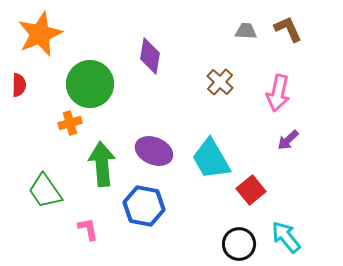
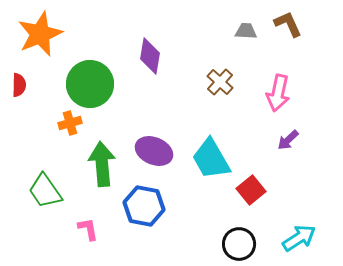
brown L-shape: moved 5 px up
cyan arrow: moved 13 px right, 1 px down; rotated 96 degrees clockwise
